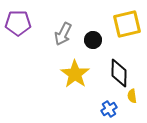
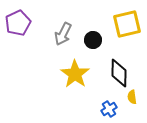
purple pentagon: rotated 25 degrees counterclockwise
yellow semicircle: moved 1 px down
